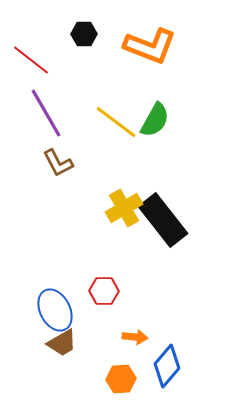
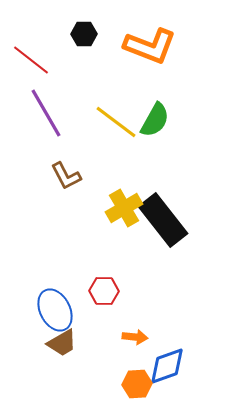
brown L-shape: moved 8 px right, 13 px down
blue diamond: rotated 30 degrees clockwise
orange hexagon: moved 16 px right, 5 px down
